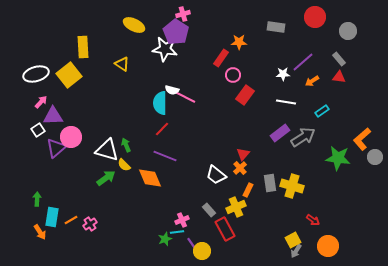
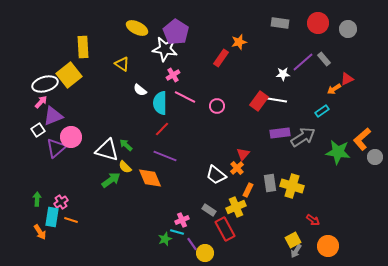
pink cross at (183, 14): moved 10 px left, 61 px down; rotated 16 degrees counterclockwise
red circle at (315, 17): moved 3 px right, 6 px down
yellow ellipse at (134, 25): moved 3 px right, 3 px down
gray rectangle at (276, 27): moved 4 px right, 4 px up
gray circle at (348, 31): moved 2 px up
orange star at (239, 42): rotated 14 degrees counterclockwise
gray rectangle at (339, 59): moved 15 px left
white ellipse at (36, 74): moved 9 px right, 10 px down
pink circle at (233, 75): moved 16 px left, 31 px down
red triangle at (339, 77): moved 8 px right, 2 px down; rotated 32 degrees counterclockwise
orange arrow at (312, 81): moved 22 px right, 8 px down
white semicircle at (172, 90): moved 32 px left; rotated 24 degrees clockwise
red rectangle at (245, 95): moved 14 px right, 6 px down
white line at (286, 102): moved 9 px left, 2 px up
purple triangle at (53, 116): rotated 20 degrees counterclockwise
purple rectangle at (280, 133): rotated 30 degrees clockwise
green arrow at (126, 145): rotated 24 degrees counterclockwise
green star at (338, 158): moved 6 px up
yellow semicircle at (124, 165): moved 1 px right, 2 px down
orange cross at (240, 168): moved 3 px left
green arrow at (106, 178): moved 5 px right, 2 px down
gray rectangle at (209, 210): rotated 16 degrees counterclockwise
orange line at (71, 220): rotated 48 degrees clockwise
pink cross at (90, 224): moved 29 px left, 22 px up
cyan line at (177, 232): rotated 24 degrees clockwise
yellow circle at (202, 251): moved 3 px right, 2 px down
